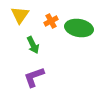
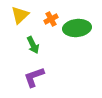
yellow triangle: rotated 12 degrees clockwise
orange cross: moved 2 px up
green ellipse: moved 2 px left; rotated 16 degrees counterclockwise
